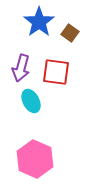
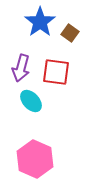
blue star: moved 1 px right
cyan ellipse: rotated 15 degrees counterclockwise
